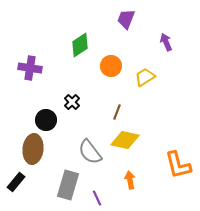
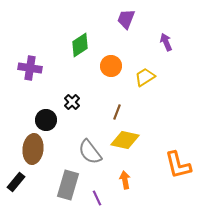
orange arrow: moved 5 px left
